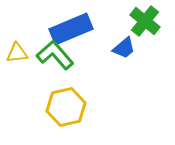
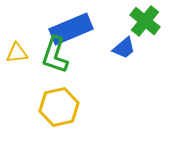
green L-shape: rotated 120 degrees counterclockwise
yellow hexagon: moved 7 px left
